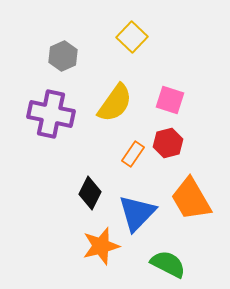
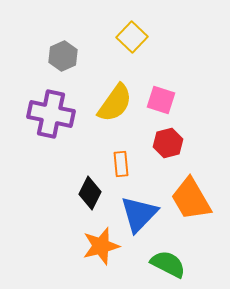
pink square: moved 9 px left
orange rectangle: moved 12 px left, 10 px down; rotated 40 degrees counterclockwise
blue triangle: moved 2 px right, 1 px down
